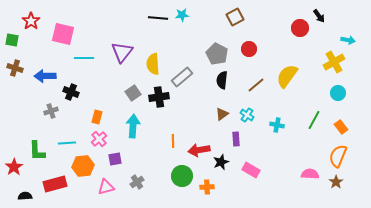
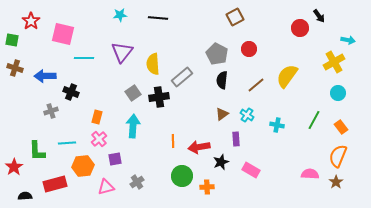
cyan star at (182, 15): moved 62 px left
red arrow at (199, 150): moved 3 px up
